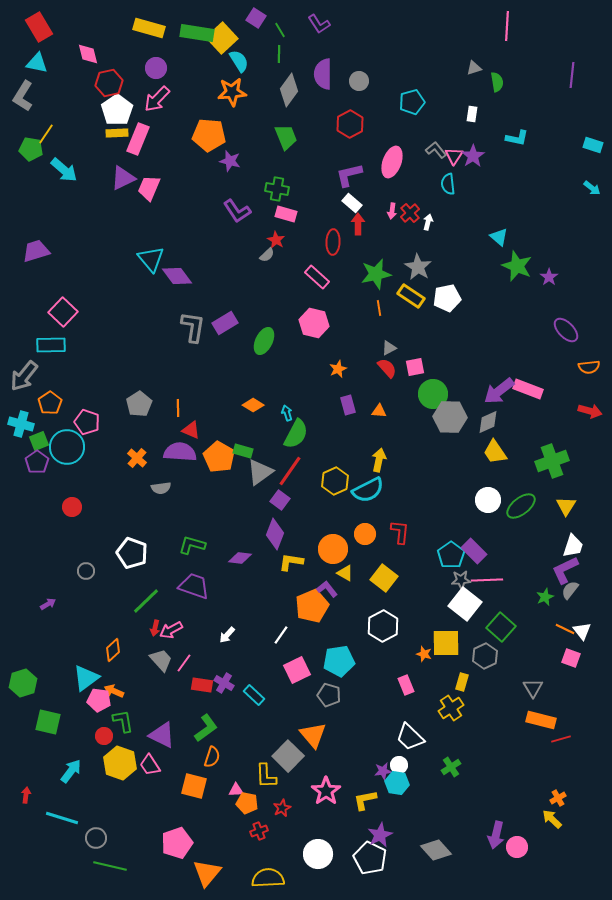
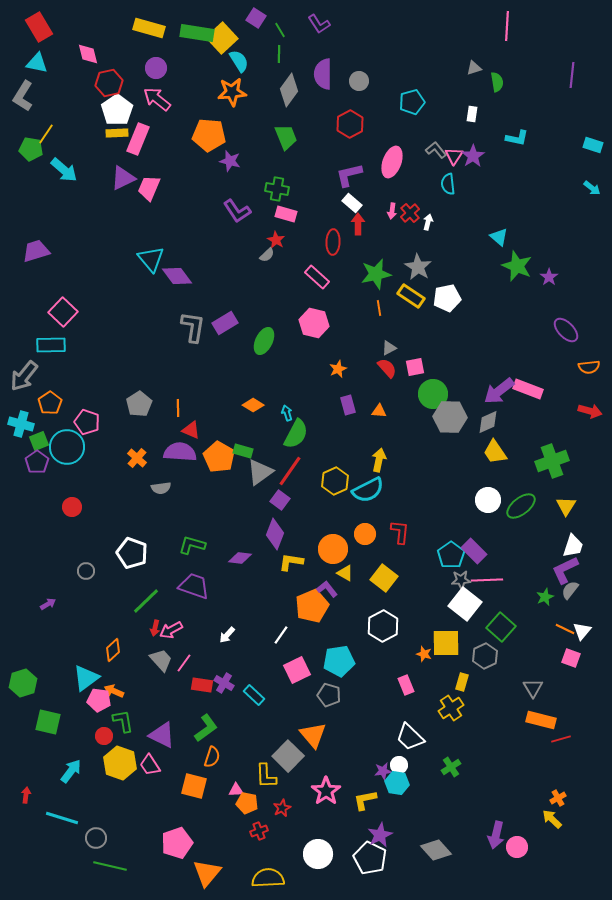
pink arrow at (157, 99): rotated 84 degrees clockwise
white triangle at (582, 631): rotated 18 degrees clockwise
